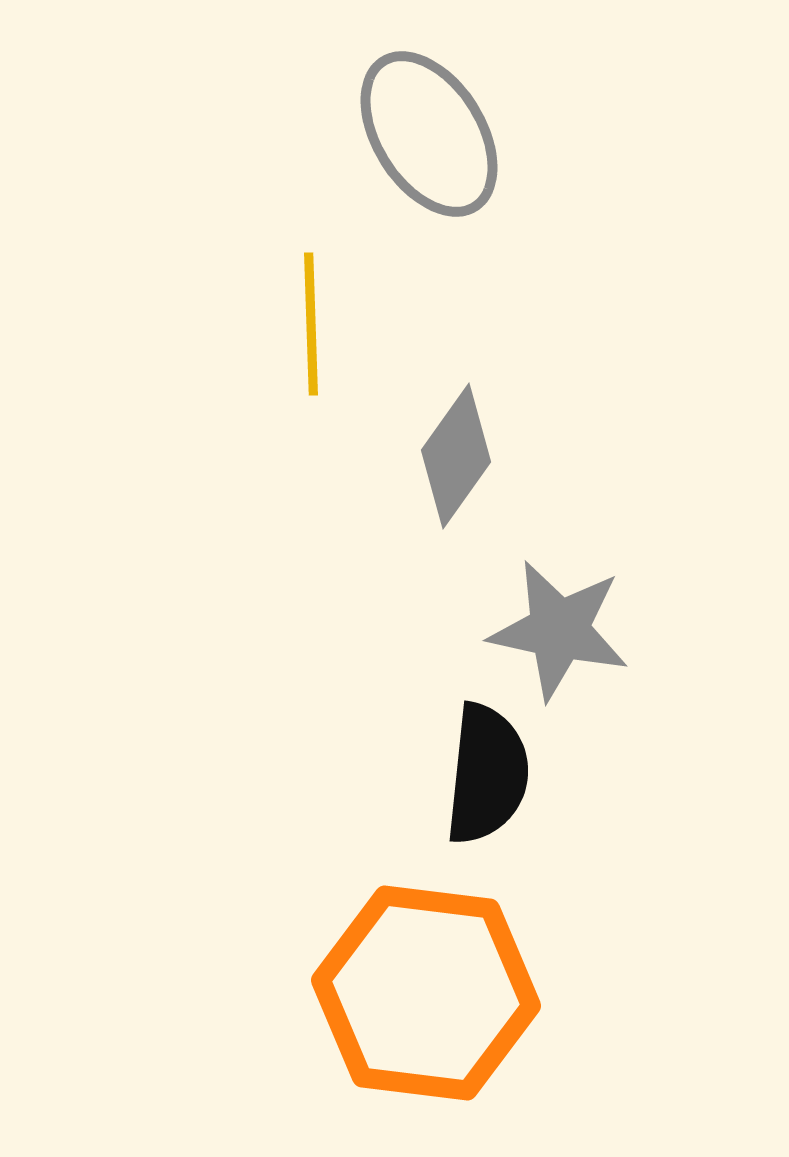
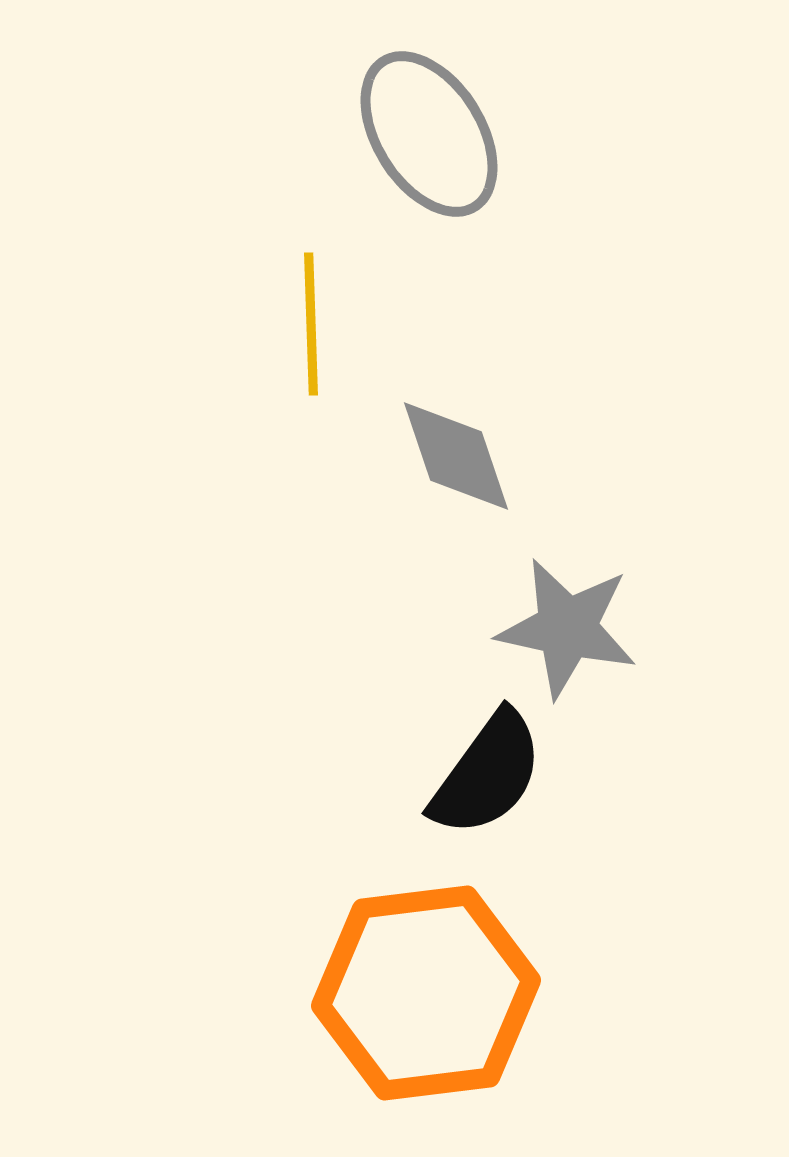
gray diamond: rotated 54 degrees counterclockwise
gray star: moved 8 px right, 2 px up
black semicircle: rotated 30 degrees clockwise
orange hexagon: rotated 14 degrees counterclockwise
